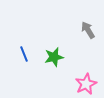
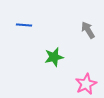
blue line: moved 29 px up; rotated 63 degrees counterclockwise
